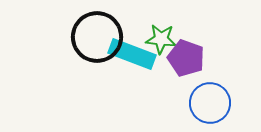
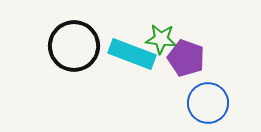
black circle: moved 23 px left, 9 px down
blue circle: moved 2 px left
